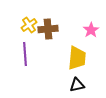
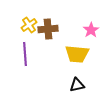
yellow trapezoid: moved 4 px up; rotated 90 degrees clockwise
